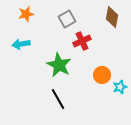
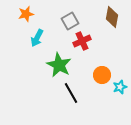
gray square: moved 3 px right, 2 px down
cyan arrow: moved 16 px right, 6 px up; rotated 54 degrees counterclockwise
black line: moved 13 px right, 6 px up
